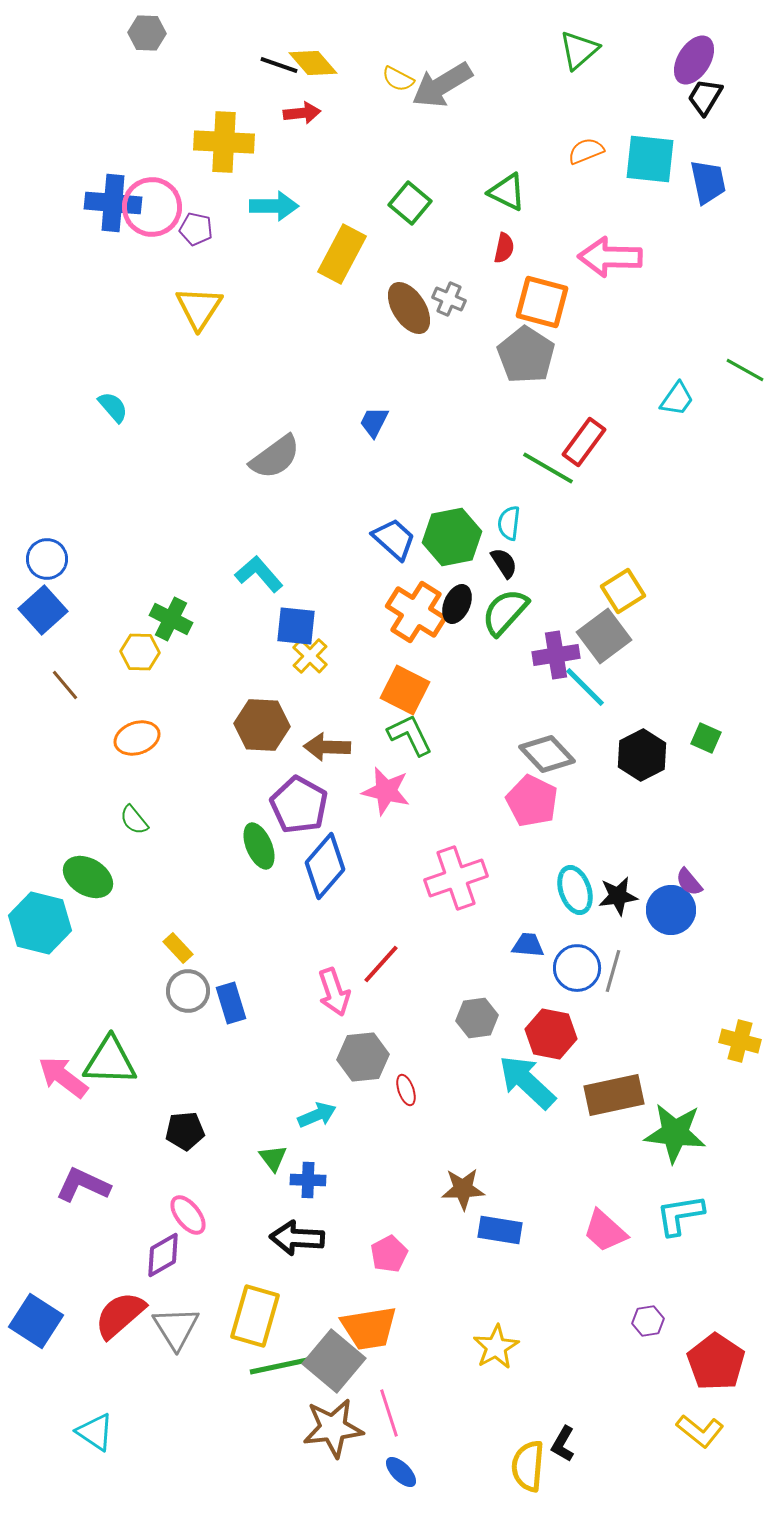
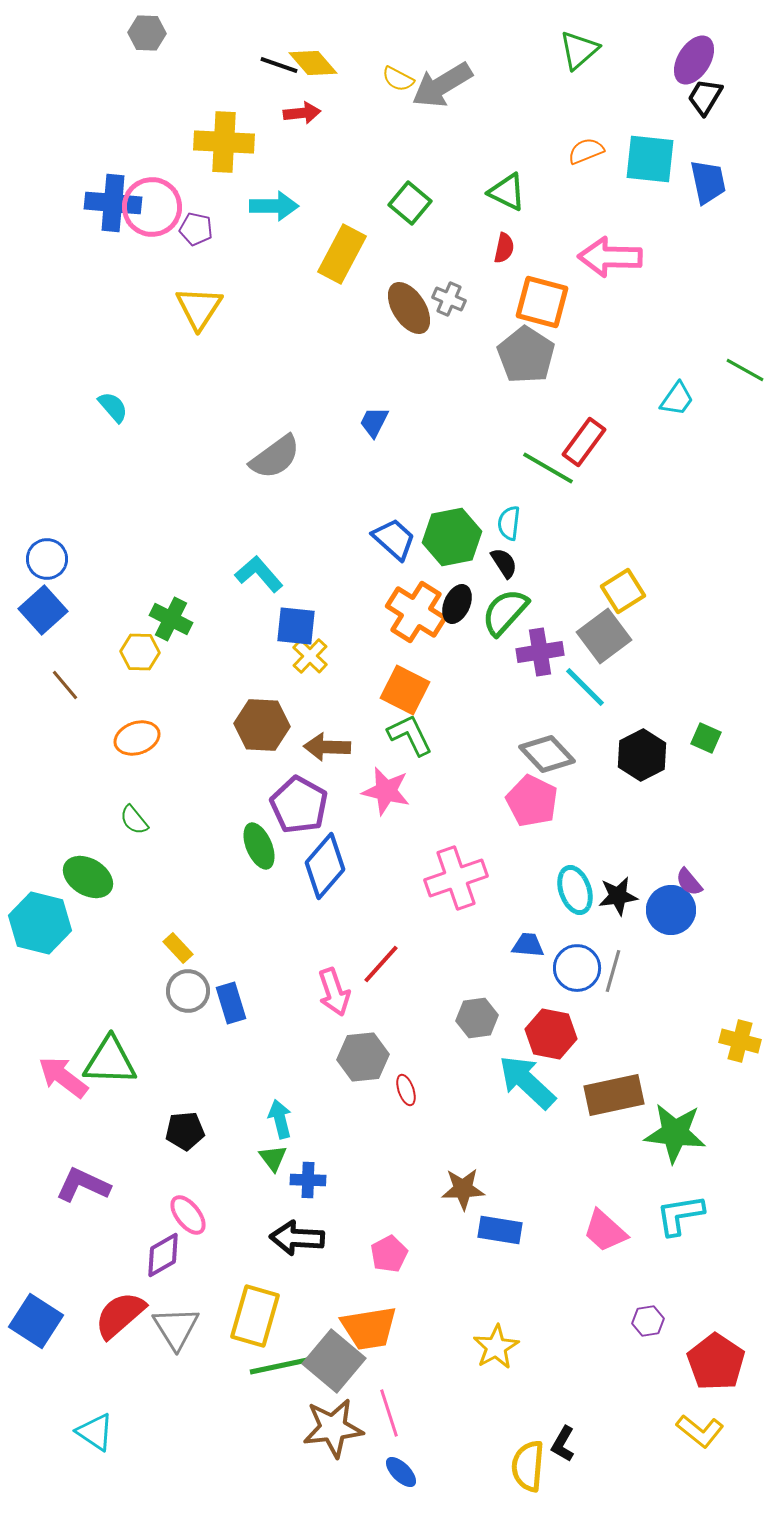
purple cross at (556, 655): moved 16 px left, 3 px up
cyan arrow at (317, 1115): moved 37 px left, 4 px down; rotated 81 degrees counterclockwise
